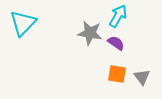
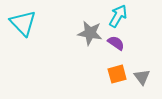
cyan triangle: rotated 28 degrees counterclockwise
orange square: rotated 24 degrees counterclockwise
